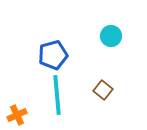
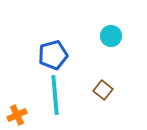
cyan line: moved 2 px left
